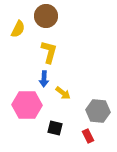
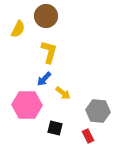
blue arrow: rotated 42 degrees clockwise
